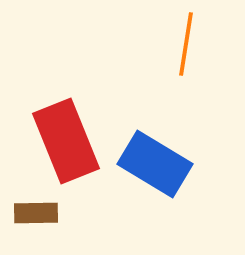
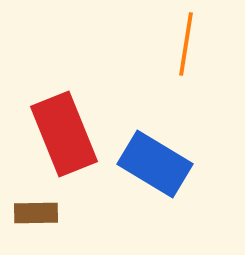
red rectangle: moved 2 px left, 7 px up
